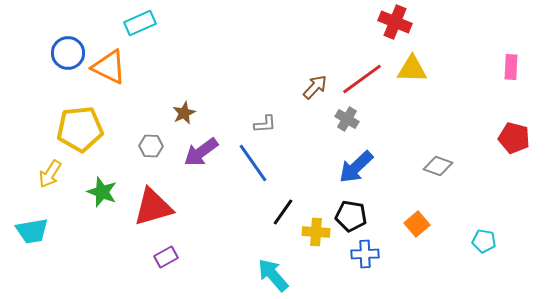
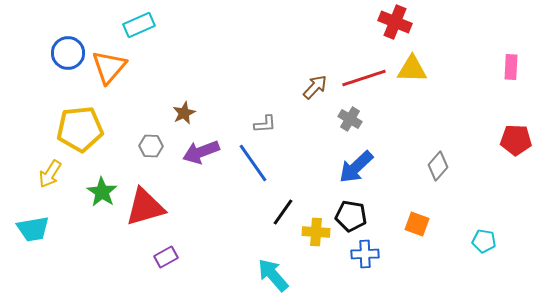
cyan rectangle: moved 1 px left, 2 px down
orange triangle: rotated 45 degrees clockwise
red line: moved 2 px right, 1 px up; rotated 18 degrees clockwise
gray cross: moved 3 px right
red pentagon: moved 2 px right, 2 px down; rotated 12 degrees counterclockwise
purple arrow: rotated 15 degrees clockwise
gray diamond: rotated 68 degrees counterclockwise
green star: rotated 12 degrees clockwise
red triangle: moved 8 px left
orange square: rotated 30 degrees counterclockwise
cyan trapezoid: moved 1 px right, 2 px up
